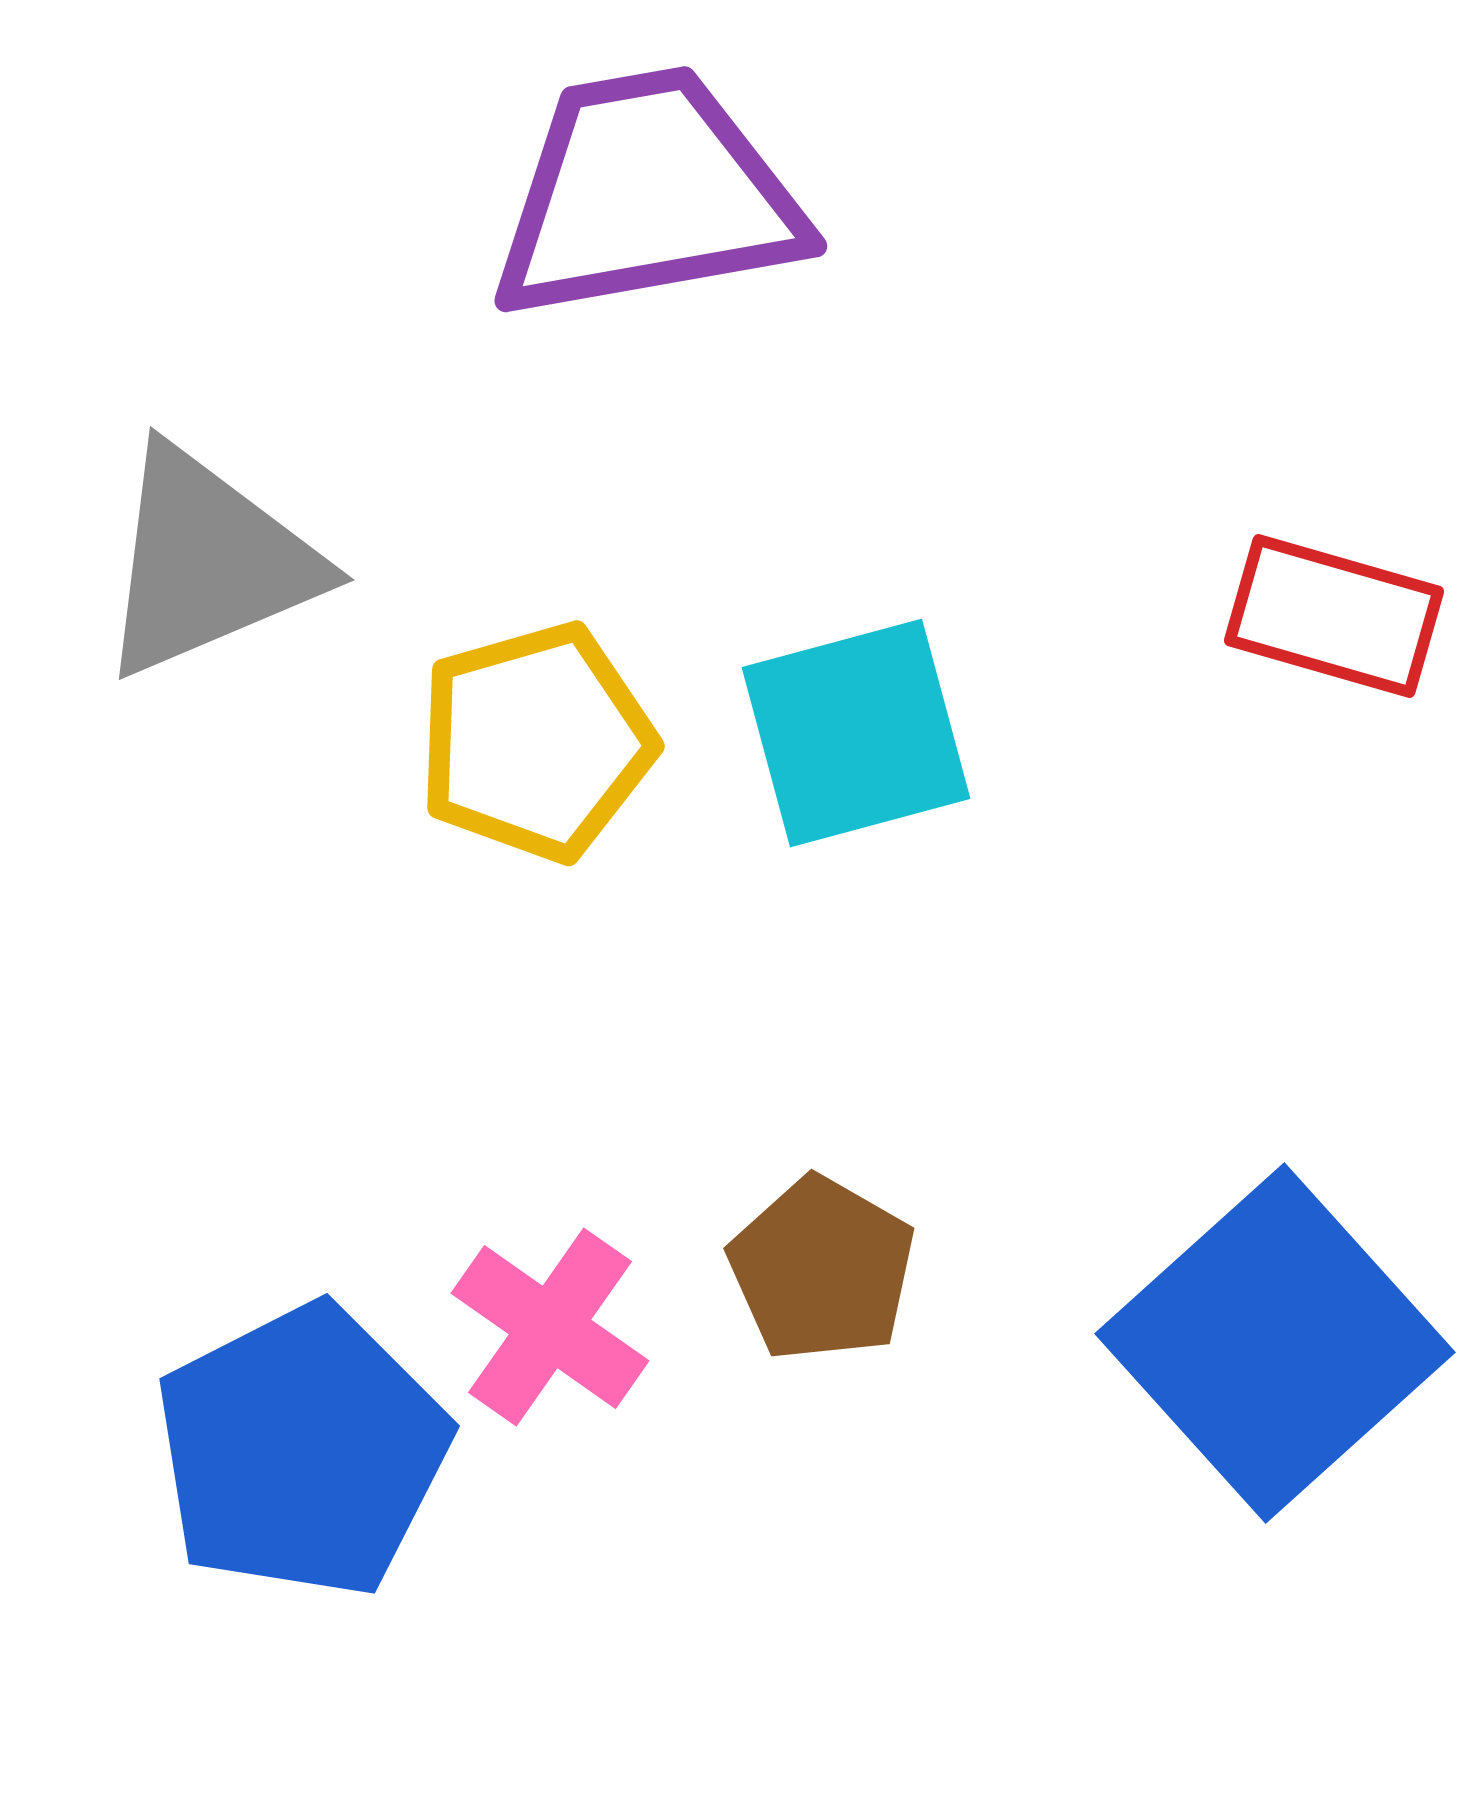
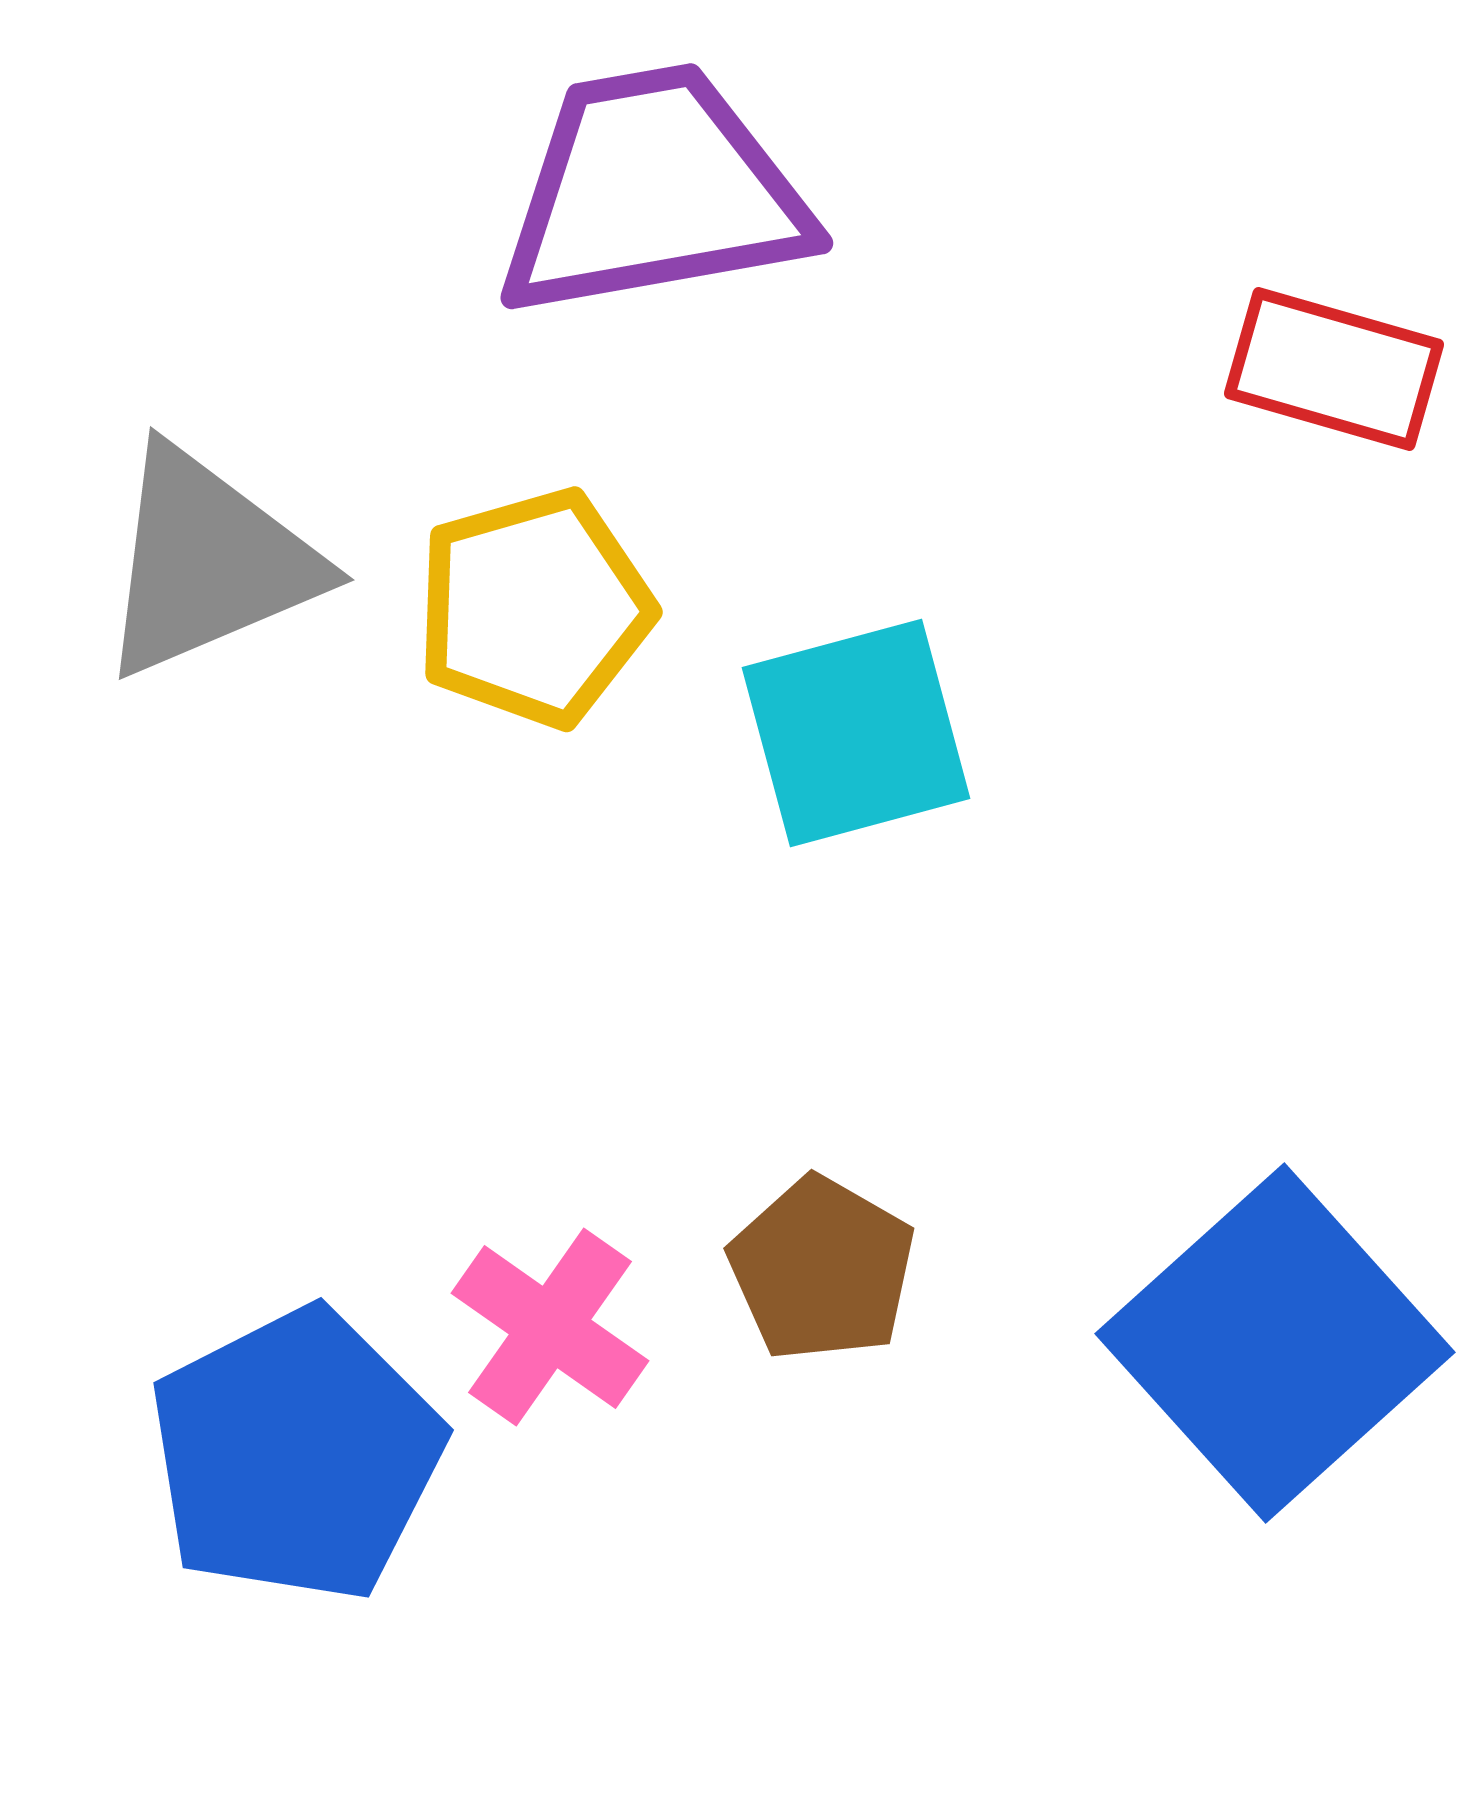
purple trapezoid: moved 6 px right, 3 px up
red rectangle: moved 247 px up
yellow pentagon: moved 2 px left, 134 px up
blue pentagon: moved 6 px left, 4 px down
